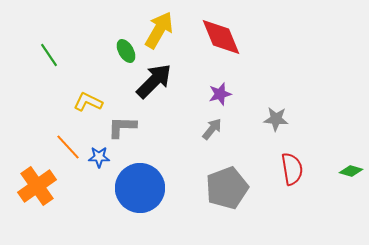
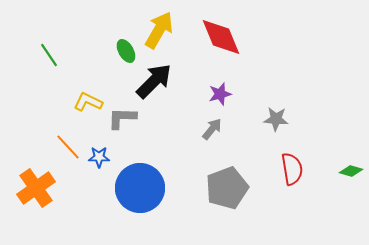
gray L-shape: moved 9 px up
orange cross: moved 1 px left, 2 px down
